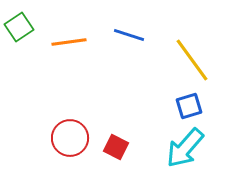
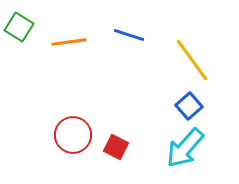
green square: rotated 24 degrees counterclockwise
blue square: rotated 24 degrees counterclockwise
red circle: moved 3 px right, 3 px up
